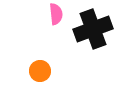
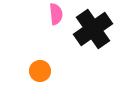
black cross: rotated 15 degrees counterclockwise
